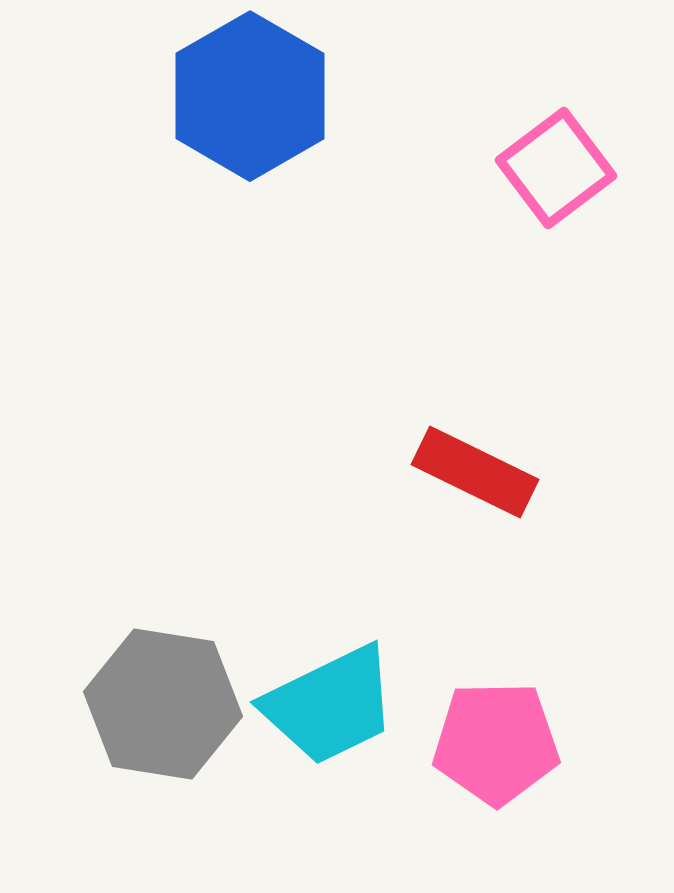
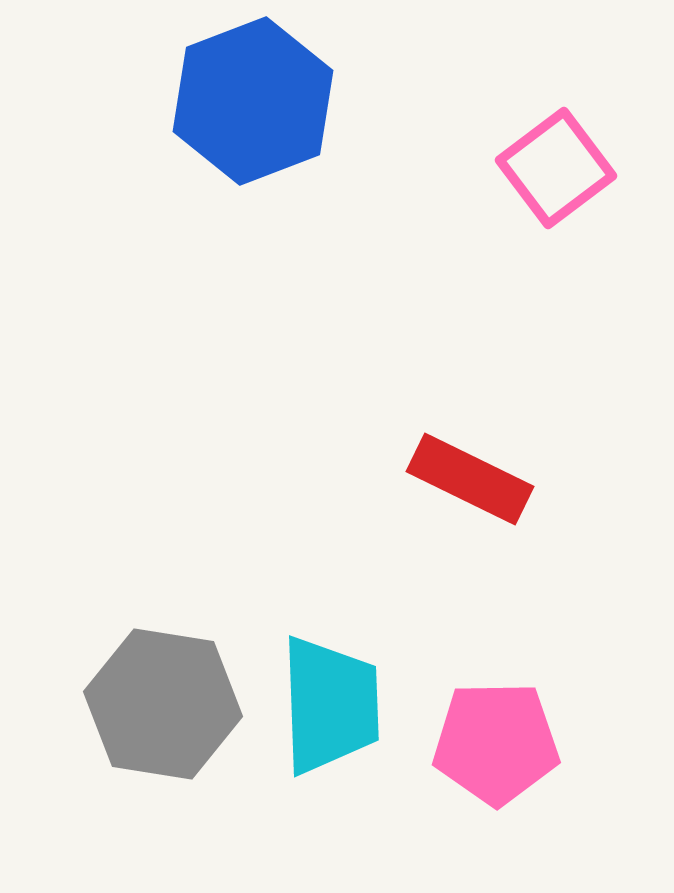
blue hexagon: moved 3 px right, 5 px down; rotated 9 degrees clockwise
red rectangle: moved 5 px left, 7 px down
cyan trapezoid: rotated 66 degrees counterclockwise
